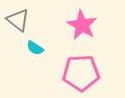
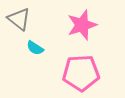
gray triangle: moved 1 px right, 1 px up
pink star: rotated 24 degrees clockwise
